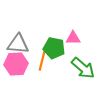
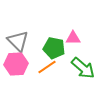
gray triangle: moved 3 px up; rotated 40 degrees clockwise
orange line: moved 5 px right, 6 px down; rotated 42 degrees clockwise
